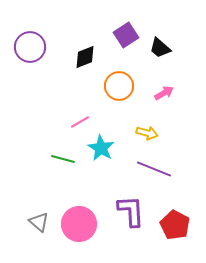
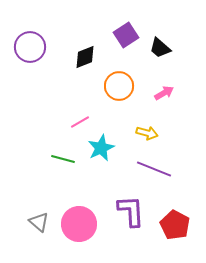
cyan star: rotated 16 degrees clockwise
